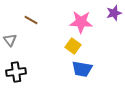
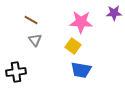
purple star: rotated 14 degrees clockwise
gray triangle: moved 25 px right
blue trapezoid: moved 1 px left, 1 px down
